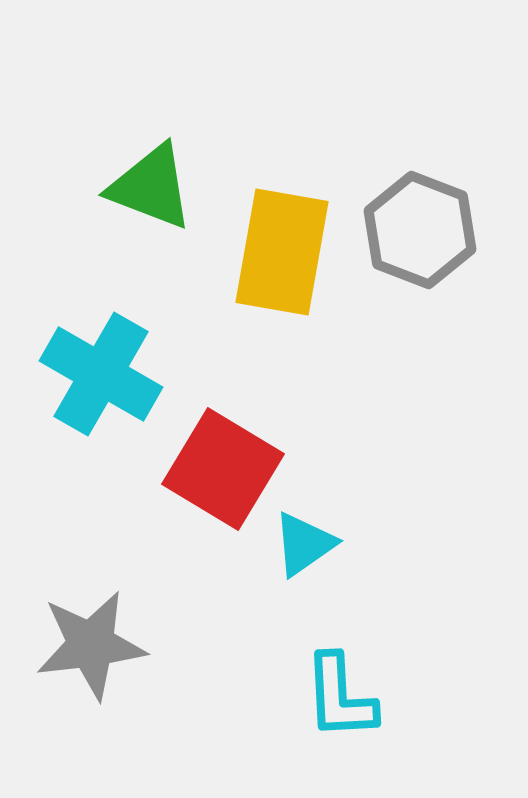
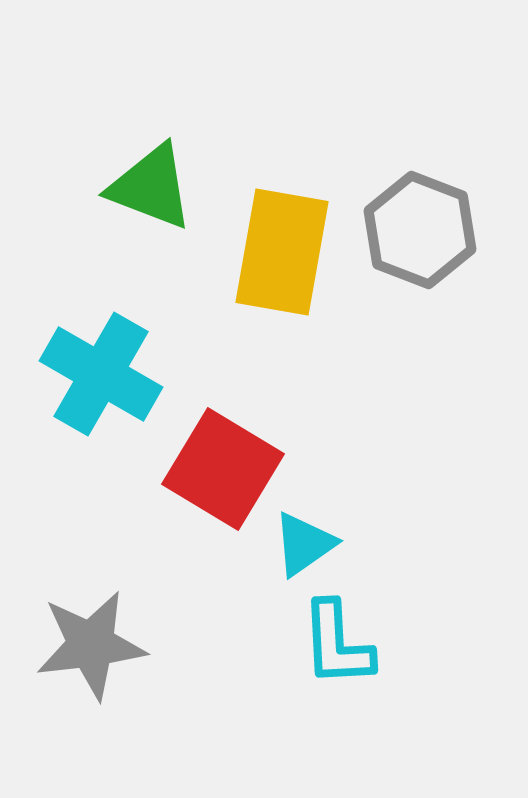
cyan L-shape: moved 3 px left, 53 px up
